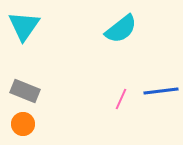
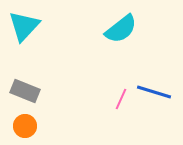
cyan triangle: rotated 8 degrees clockwise
blue line: moved 7 px left, 1 px down; rotated 24 degrees clockwise
orange circle: moved 2 px right, 2 px down
